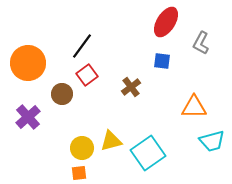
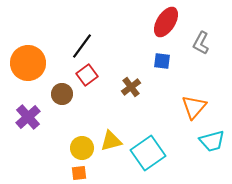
orange triangle: rotated 48 degrees counterclockwise
